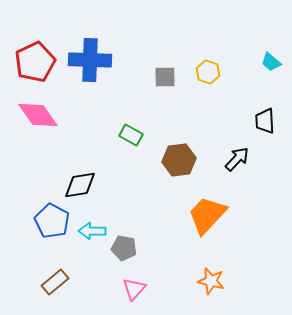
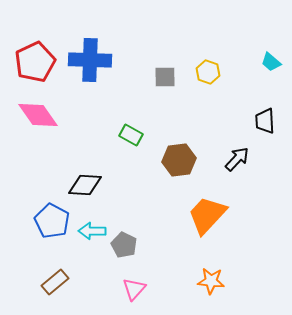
black diamond: moved 5 px right; rotated 12 degrees clockwise
gray pentagon: moved 3 px up; rotated 15 degrees clockwise
orange star: rotated 8 degrees counterclockwise
